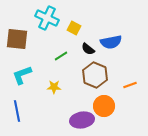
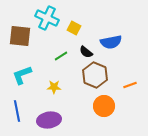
brown square: moved 3 px right, 3 px up
black semicircle: moved 2 px left, 3 px down
purple ellipse: moved 33 px left
